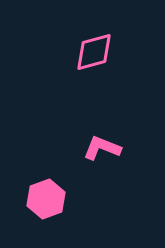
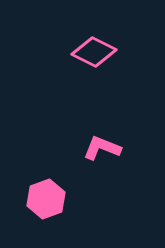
pink diamond: rotated 42 degrees clockwise
